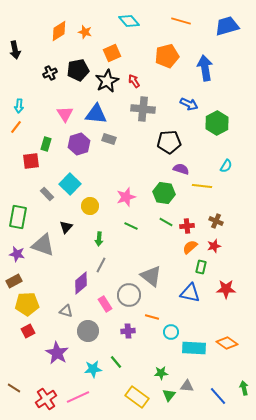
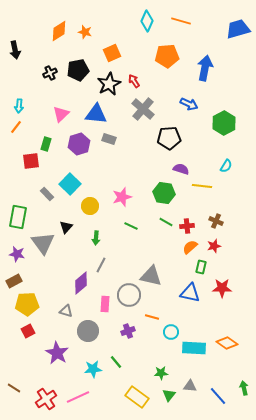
cyan diamond at (129, 21): moved 18 px right; rotated 65 degrees clockwise
blue trapezoid at (227, 26): moved 11 px right, 3 px down
orange pentagon at (167, 56): rotated 10 degrees clockwise
blue arrow at (205, 68): rotated 20 degrees clockwise
black star at (107, 81): moved 2 px right, 3 px down
gray cross at (143, 109): rotated 35 degrees clockwise
pink triangle at (65, 114): moved 4 px left; rotated 18 degrees clockwise
green hexagon at (217, 123): moved 7 px right
black pentagon at (169, 142): moved 4 px up
pink star at (126, 197): moved 4 px left
green arrow at (99, 239): moved 3 px left, 1 px up
gray triangle at (43, 245): moved 2 px up; rotated 35 degrees clockwise
gray triangle at (151, 276): rotated 25 degrees counterclockwise
red star at (226, 289): moved 4 px left, 1 px up
pink rectangle at (105, 304): rotated 35 degrees clockwise
purple cross at (128, 331): rotated 16 degrees counterclockwise
gray triangle at (187, 386): moved 3 px right
